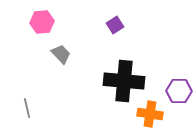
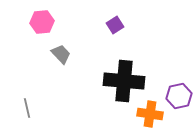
purple hexagon: moved 5 px down; rotated 15 degrees counterclockwise
